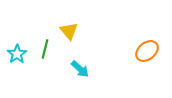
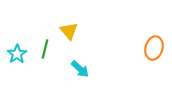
orange ellipse: moved 7 px right, 3 px up; rotated 35 degrees counterclockwise
